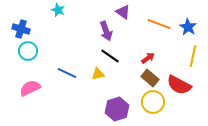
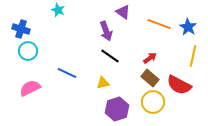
red arrow: moved 2 px right
yellow triangle: moved 5 px right, 9 px down
